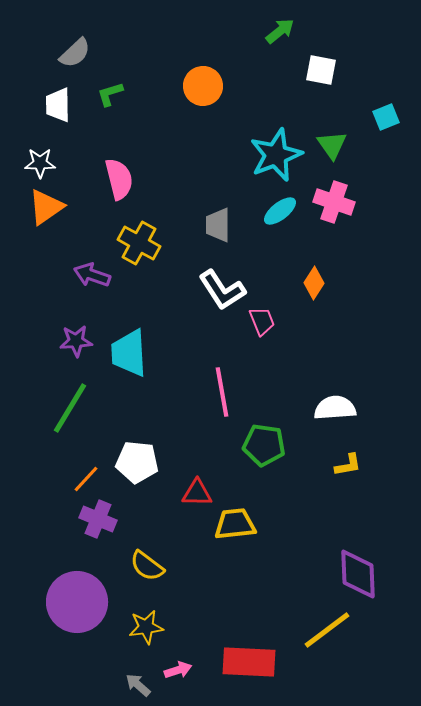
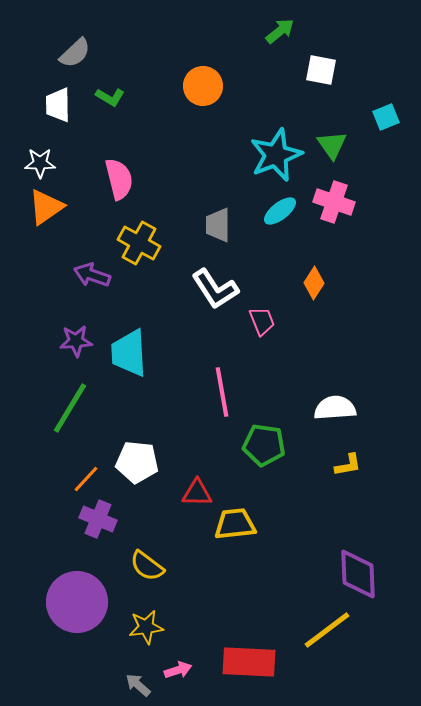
green L-shape: moved 3 px down; rotated 132 degrees counterclockwise
white L-shape: moved 7 px left, 1 px up
